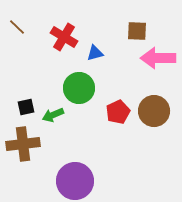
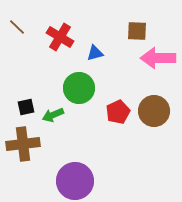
red cross: moved 4 px left
